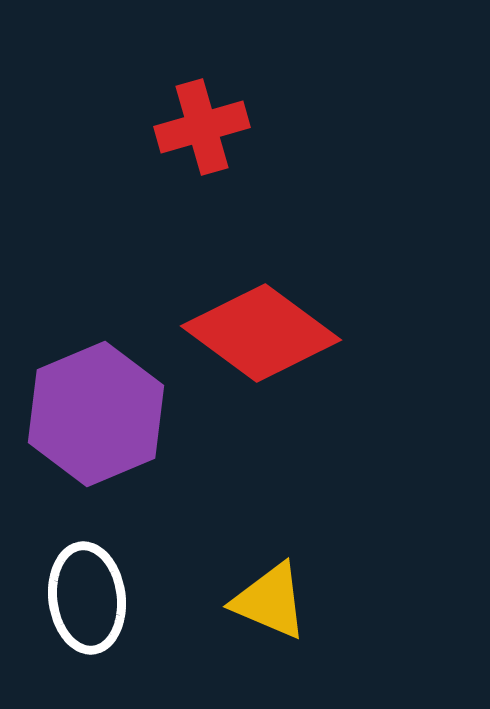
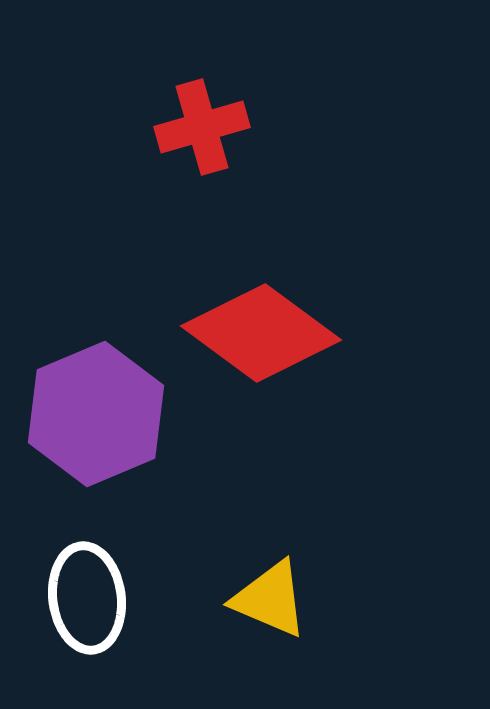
yellow triangle: moved 2 px up
